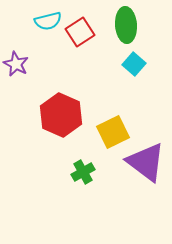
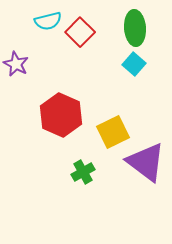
green ellipse: moved 9 px right, 3 px down
red square: rotated 12 degrees counterclockwise
